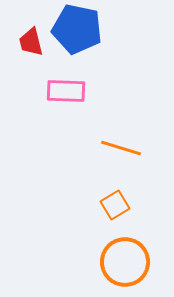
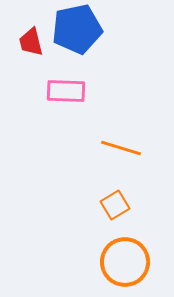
blue pentagon: rotated 24 degrees counterclockwise
